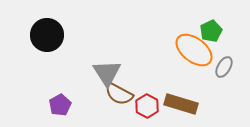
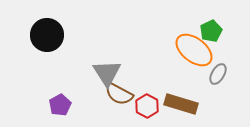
gray ellipse: moved 6 px left, 7 px down
